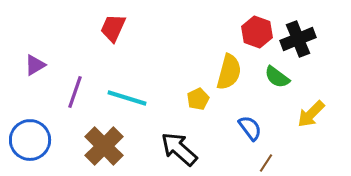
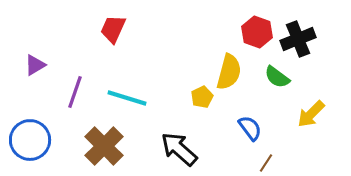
red trapezoid: moved 1 px down
yellow pentagon: moved 4 px right, 2 px up
